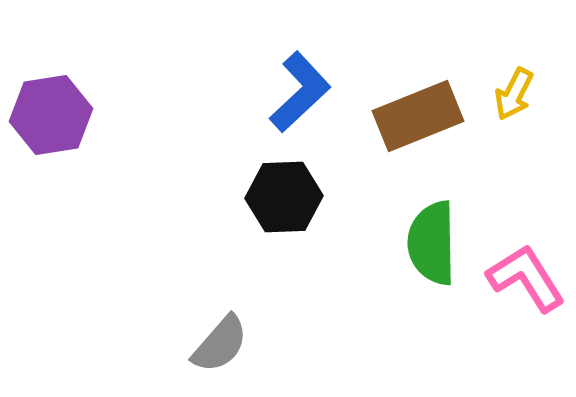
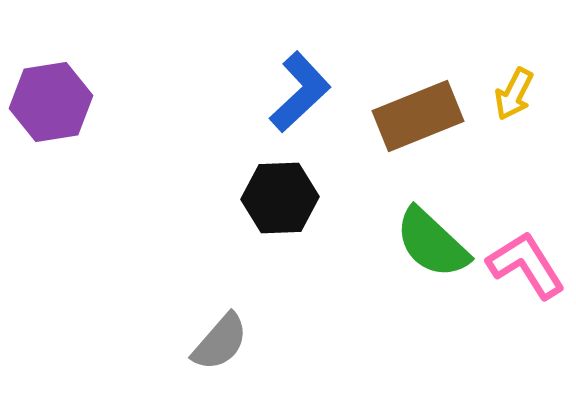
purple hexagon: moved 13 px up
black hexagon: moved 4 px left, 1 px down
green semicircle: rotated 46 degrees counterclockwise
pink L-shape: moved 13 px up
gray semicircle: moved 2 px up
